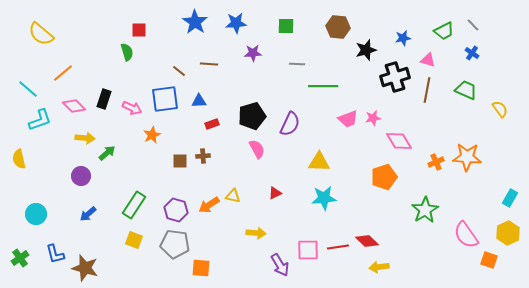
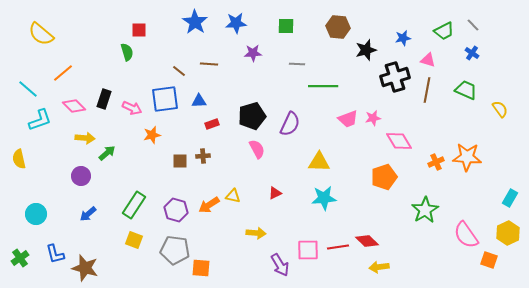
orange star at (152, 135): rotated 12 degrees clockwise
gray pentagon at (175, 244): moved 6 px down
